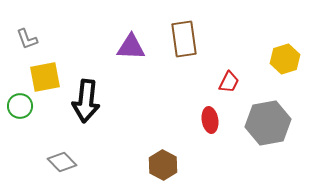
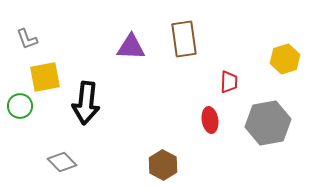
red trapezoid: rotated 25 degrees counterclockwise
black arrow: moved 2 px down
